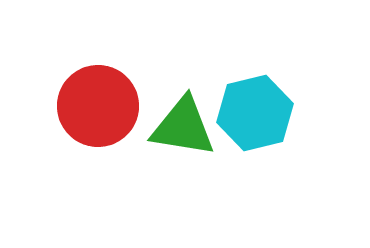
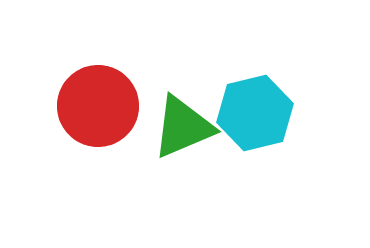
green triangle: rotated 32 degrees counterclockwise
